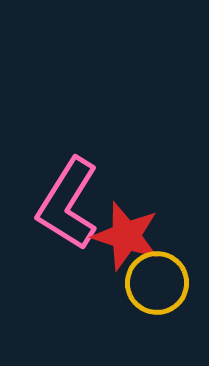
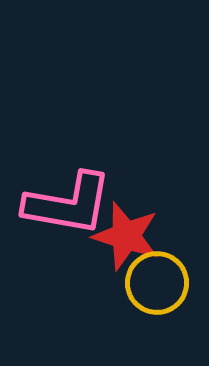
pink L-shape: rotated 112 degrees counterclockwise
